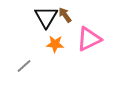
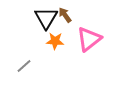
black triangle: moved 1 px down
pink triangle: rotated 12 degrees counterclockwise
orange star: moved 3 px up
